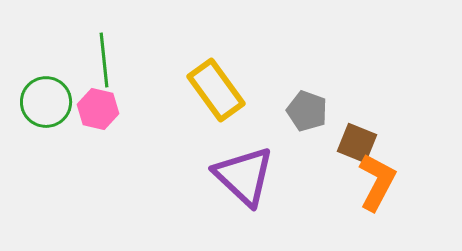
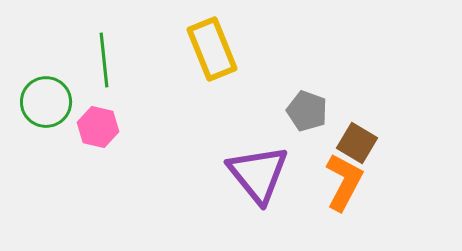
yellow rectangle: moved 4 px left, 41 px up; rotated 14 degrees clockwise
pink hexagon: moved 18 px down
brown square: rotated 9 degrees clockwise
purple triangle: moved 14 px right, 2 px up; rotated 8 degrees clockwise
orange L-shape: moved 33 px left
